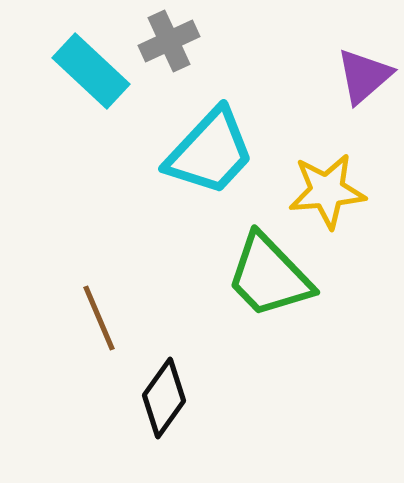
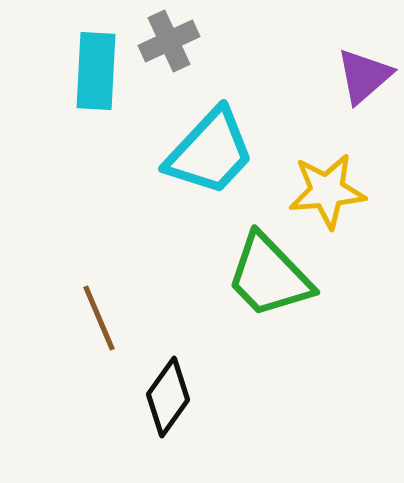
cyan rectangle: moved 5 px right; rotated 50 degrees clockwise
black diamond: moved 4 px right, 1 px up
